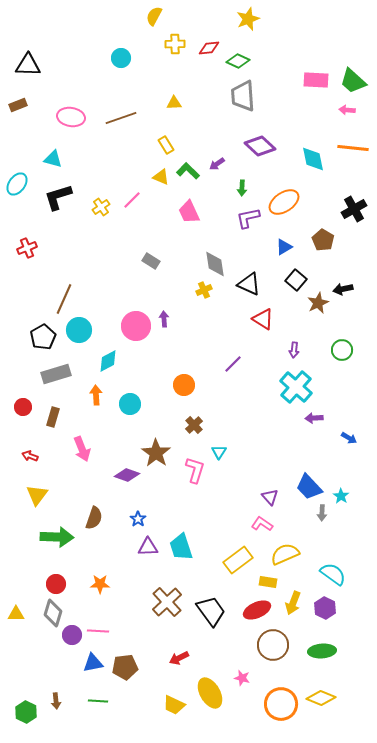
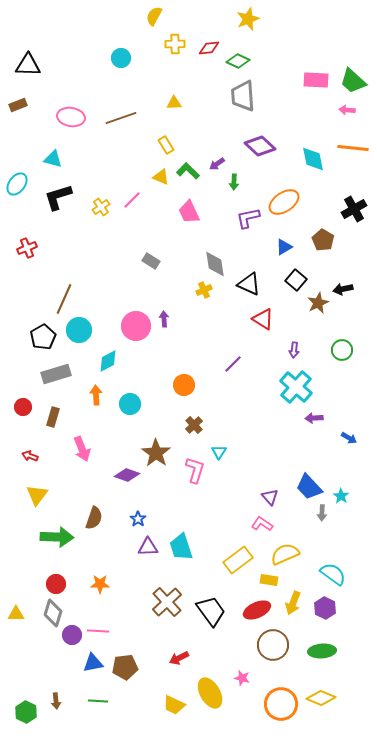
green arrow at (242, 188): moved 8 px left, 6 px up
yellow rectangle at (268, 582): moved 1 px right, 2 px up
